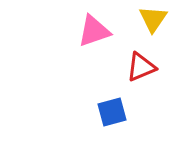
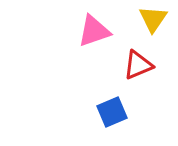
red triangle: moved 3 px left, 2 px up
blue square: rotated 8 degrees counterclockwise
